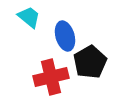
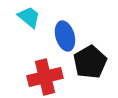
red cross: moved 6 px left
